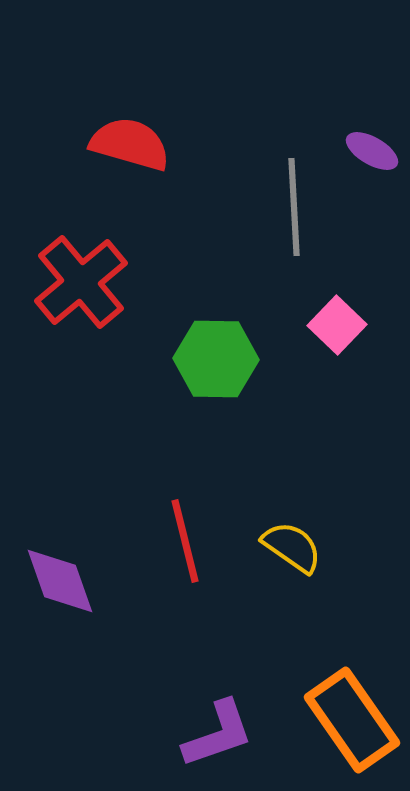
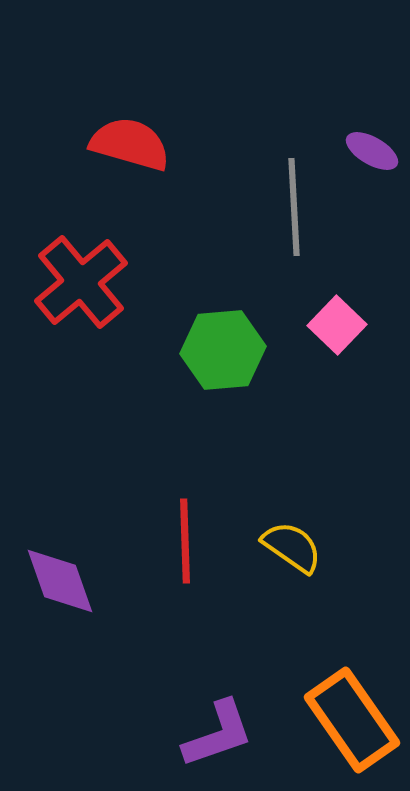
green hexagon: moved 7 px right, 9 px up; rotated 6 degrees counterclockwise
red line: rotated 12 degrees clockwise
